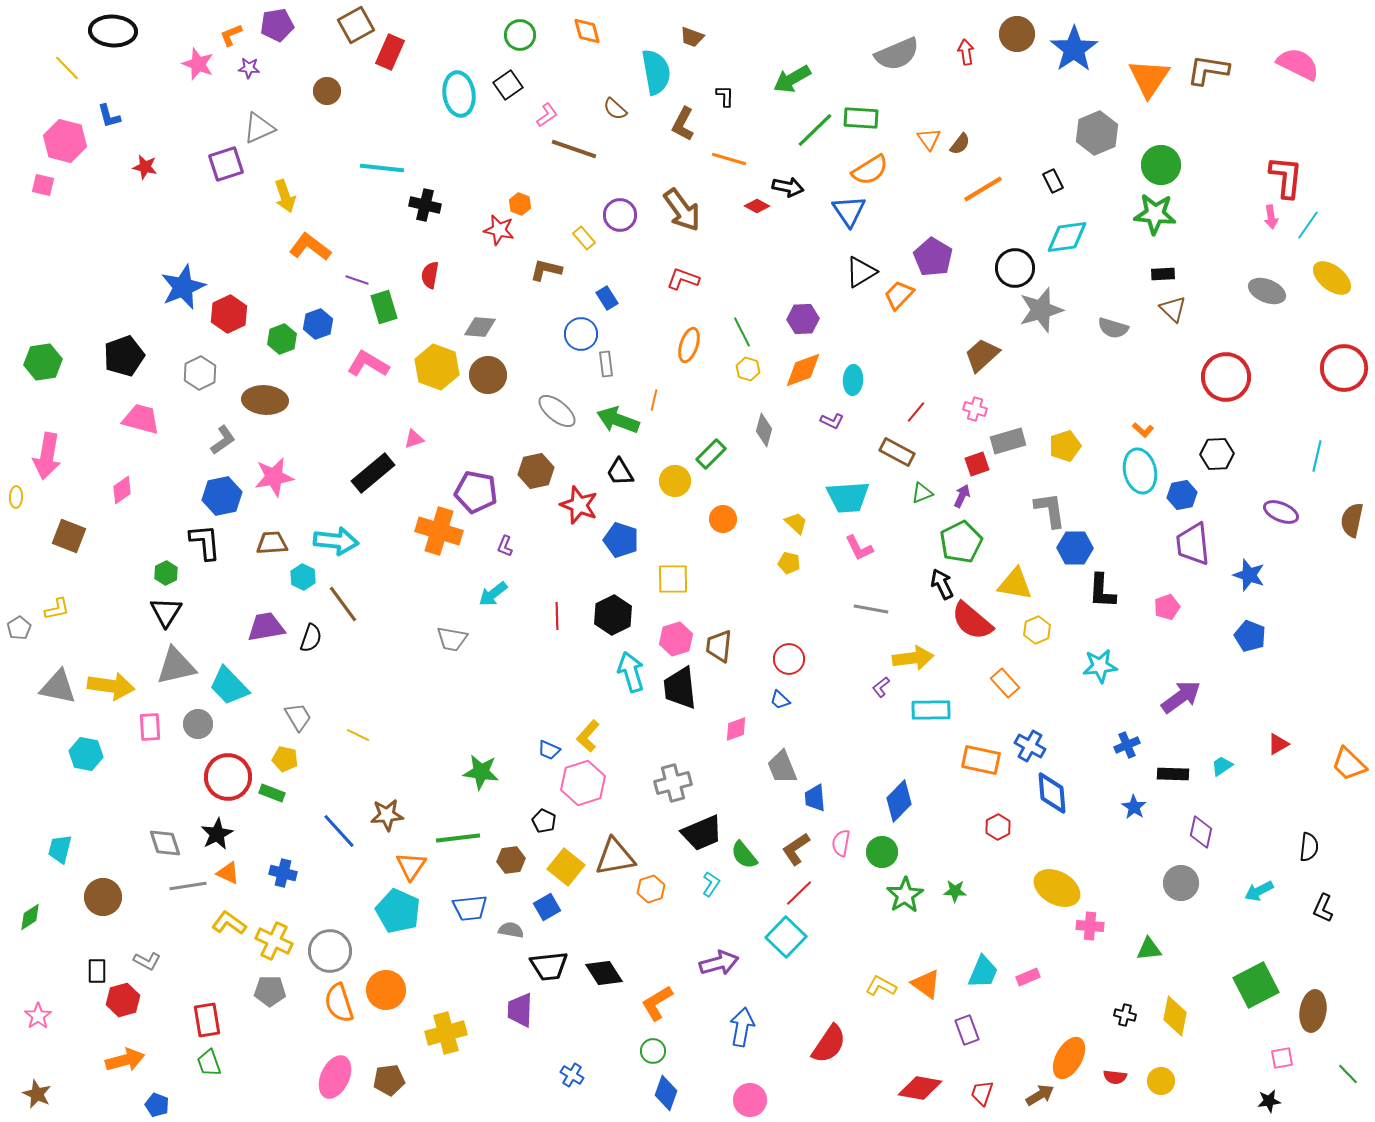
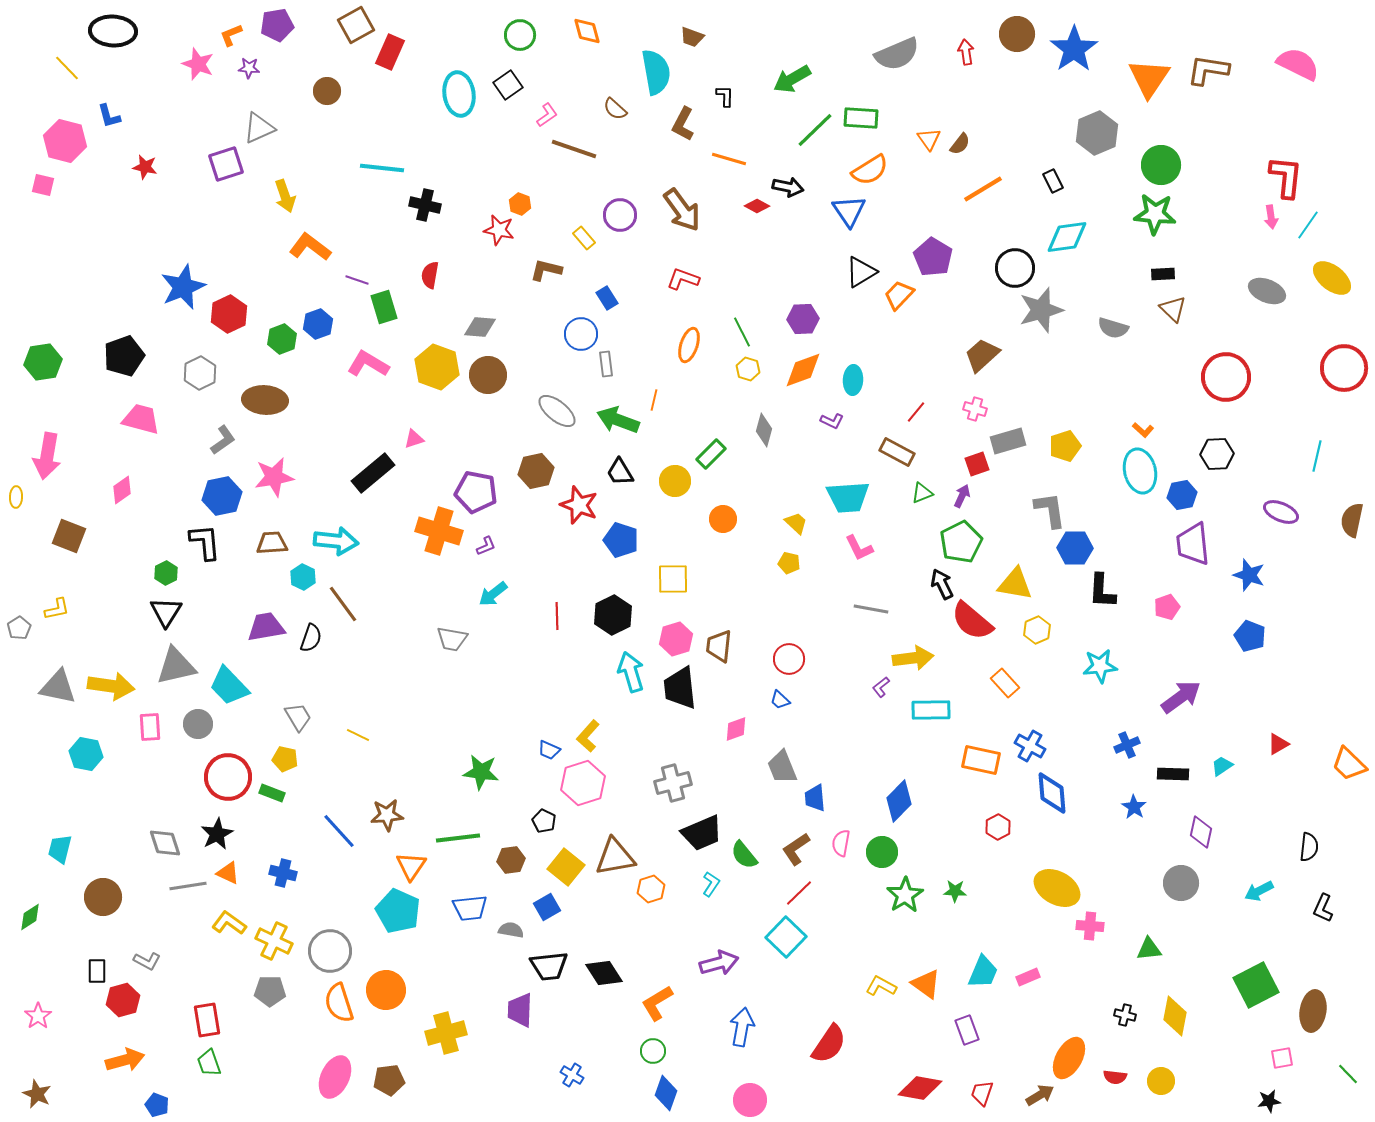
purple L-shape at (505, 546): moved 19 px left; rotated 135 degrees counterclockwise
